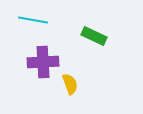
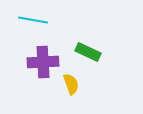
green rectangle: moved 6 px left, 16 px down
yellow semicircle: moved 1 px right
